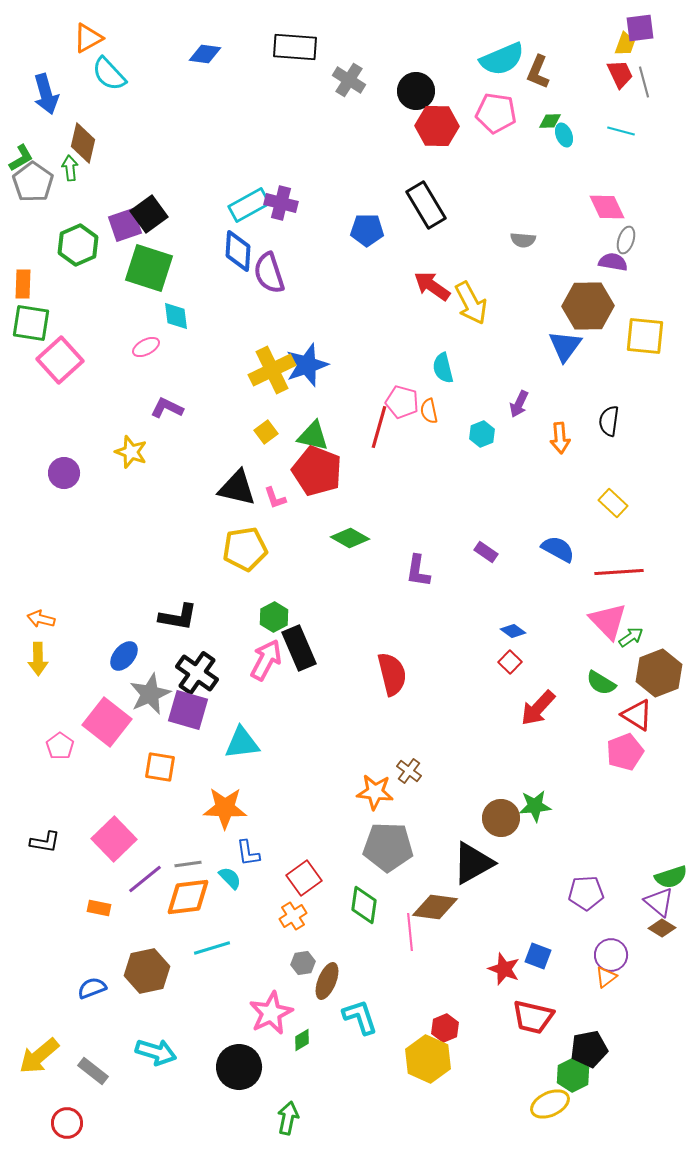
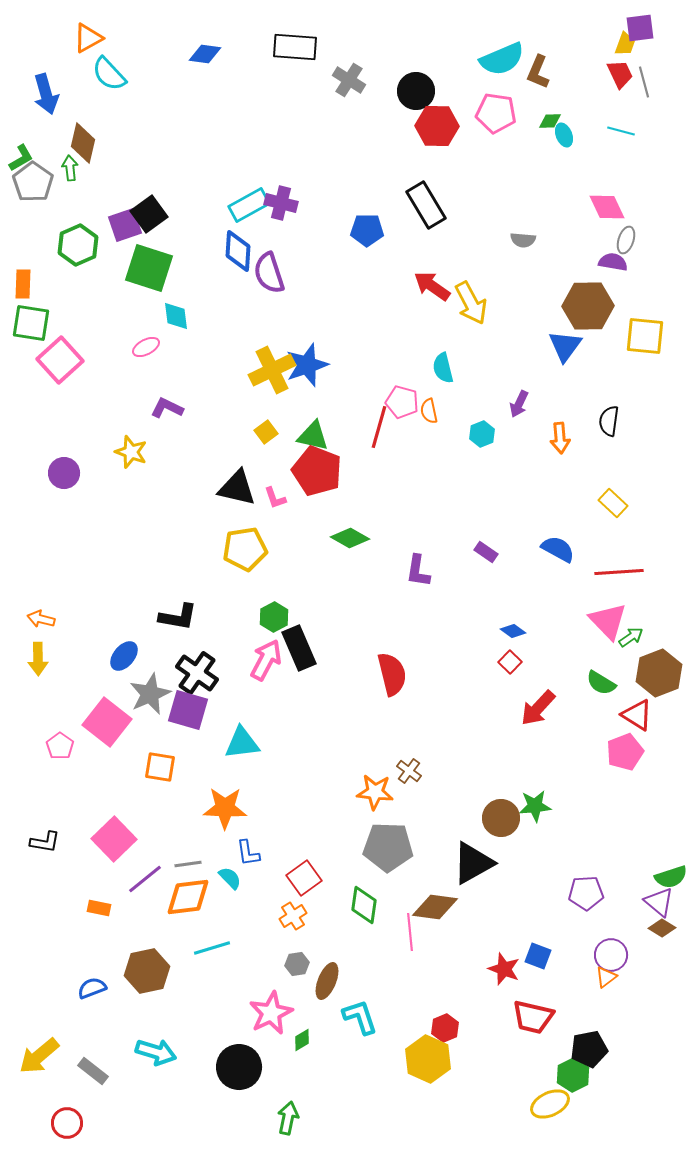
gray hexagon at (303, 963): moved 6 px left, 1 px down
